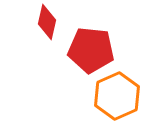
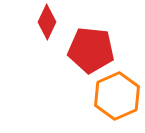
red diamond: rotated 12 degrees clockwise
